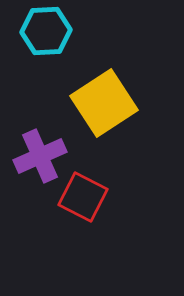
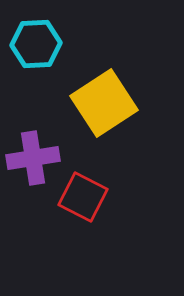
cyan hexagon: moved 10 px left, 13 px down
purple cross: moved 7 px left, 2 px down; rotated 15 degrees clockwise
